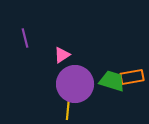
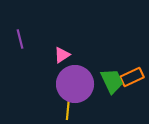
purple line: moved 5 px left, 1 px down
orange rectangle: rotated 15 degrees counterclockwise
green trapezoid: rotated 48 degrees clockwise
